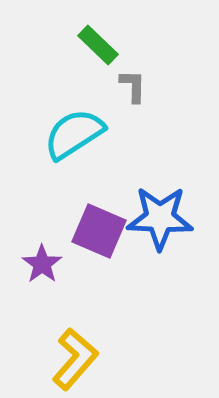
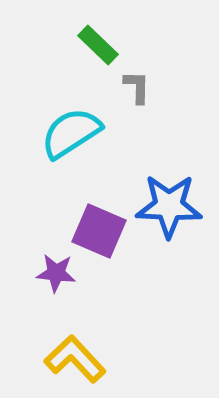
gray L-shape: moved 4 px right, 1 px down
cyan semicircle: moved 3 px left, 1 px up
blue star: moved 9 px right, 12 px up
purple star: moved 14 px right, 9 px down; rotated 30 degrees counterclockwise
yellow L-shape: rotated 84 degrees counterclockwise
